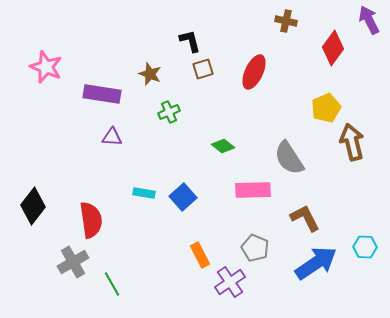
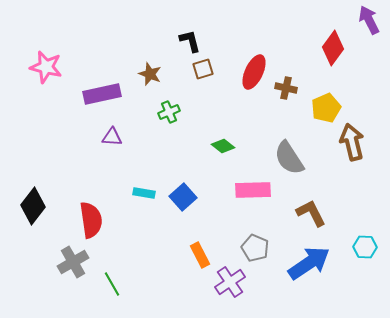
brown cross: moved 67 px down
pink star: rotated 8 degrees counterclockwise
purple rectangle: rotated 21 degrees counterclockwise
brown L-shape: moved 6 px right, 5 px up
blue arrow: moved 7 px left
